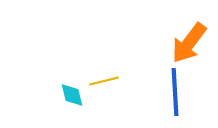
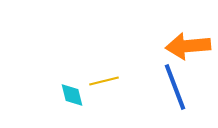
orange arrow: moved 1 px left, 3 px down; rotated 48 degrees clockwise
blue line: moved 5 px up; rotated 18 degrees counterclockwise
